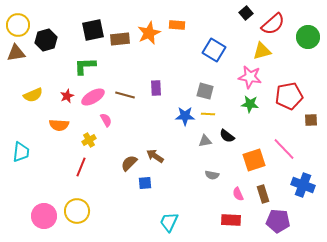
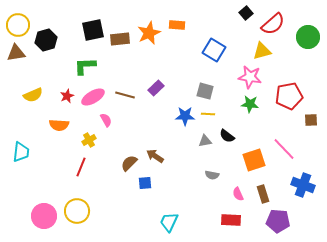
purple rectangle at (156, 88): rotated 49 degrees clockwise
